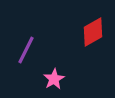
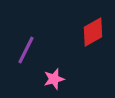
pink star: rotated 15 degrees clockwise
